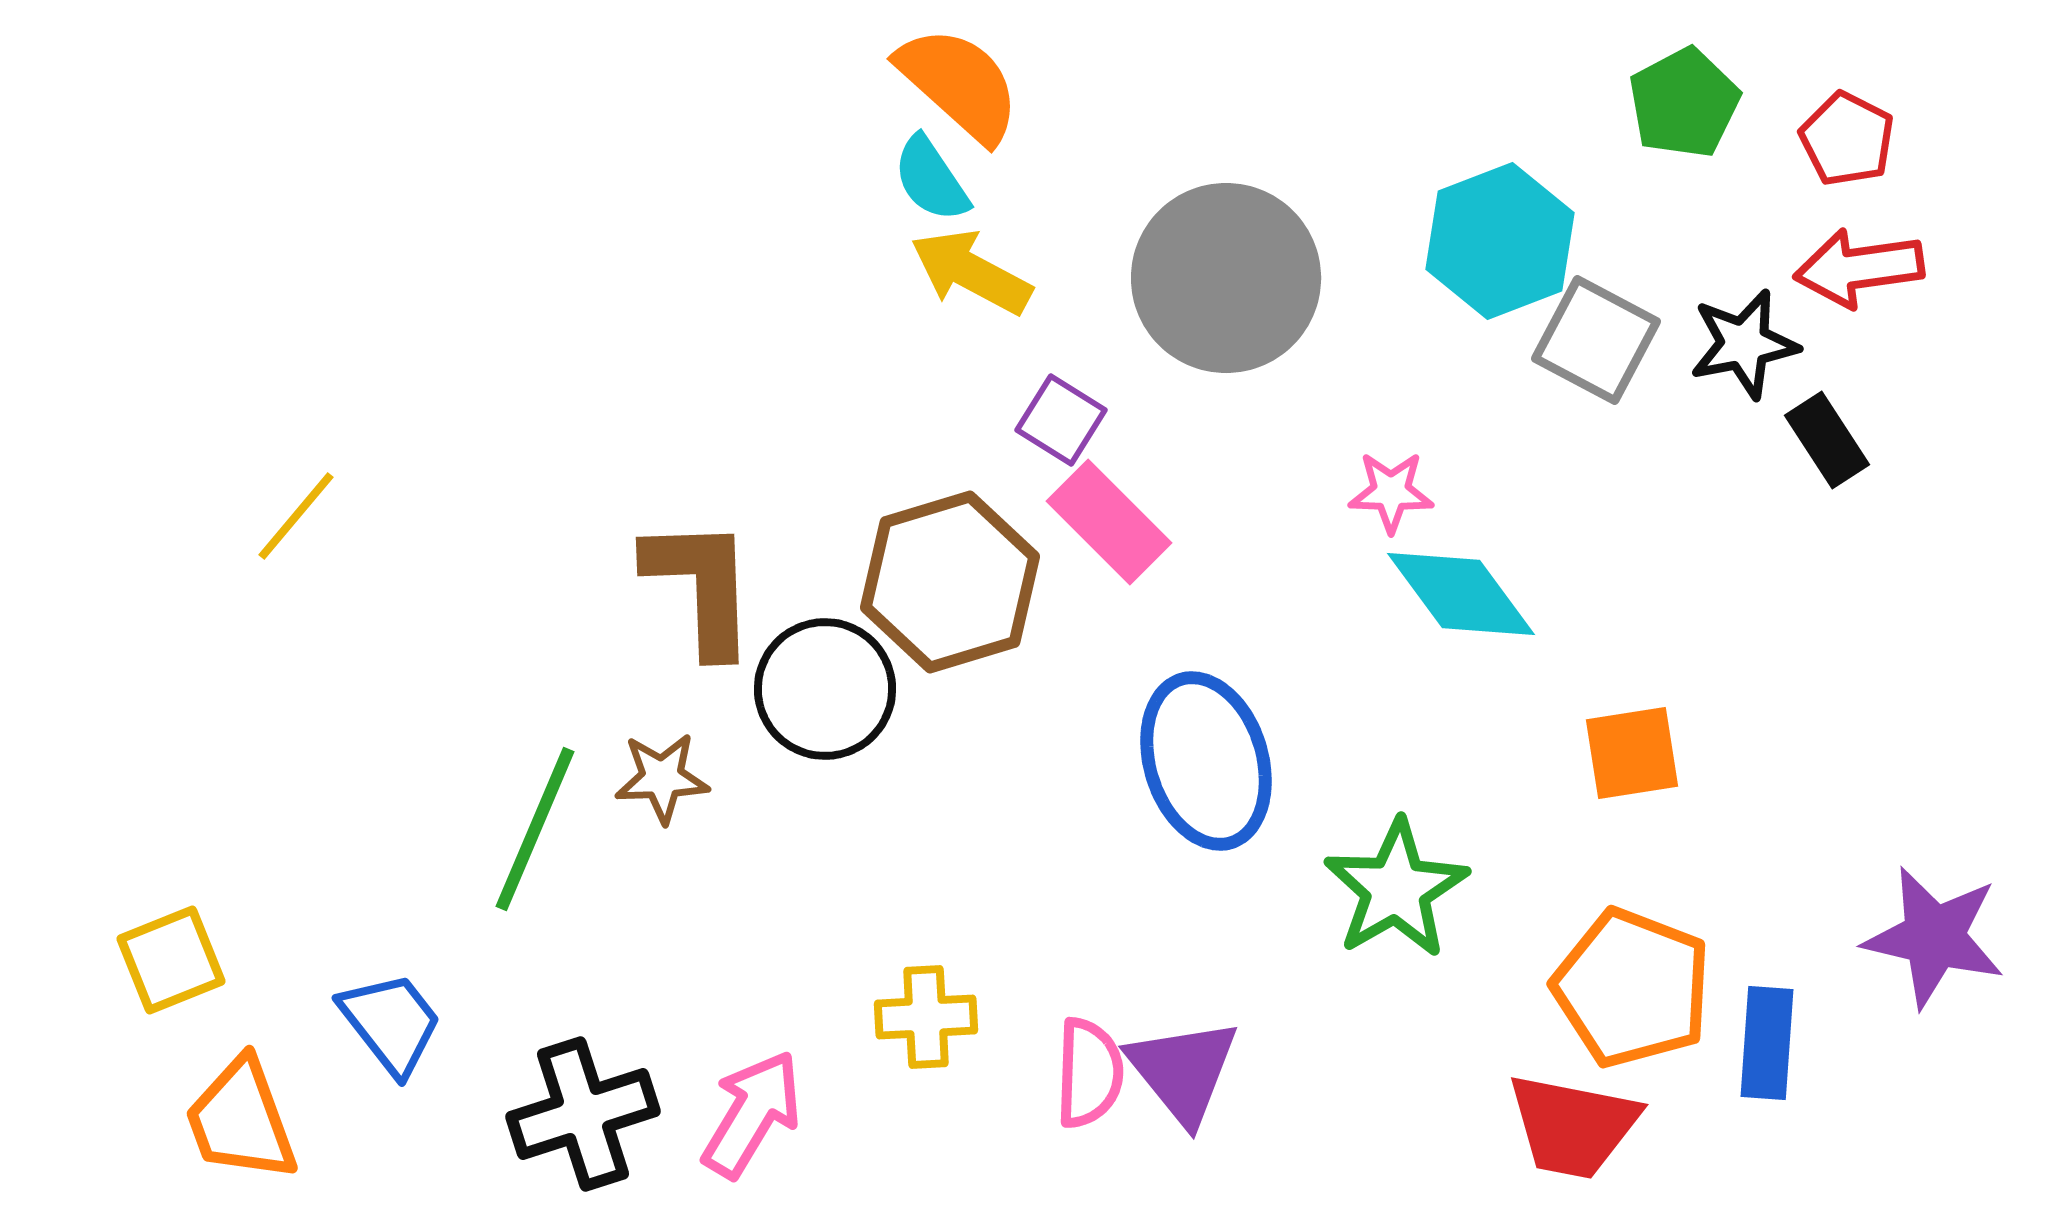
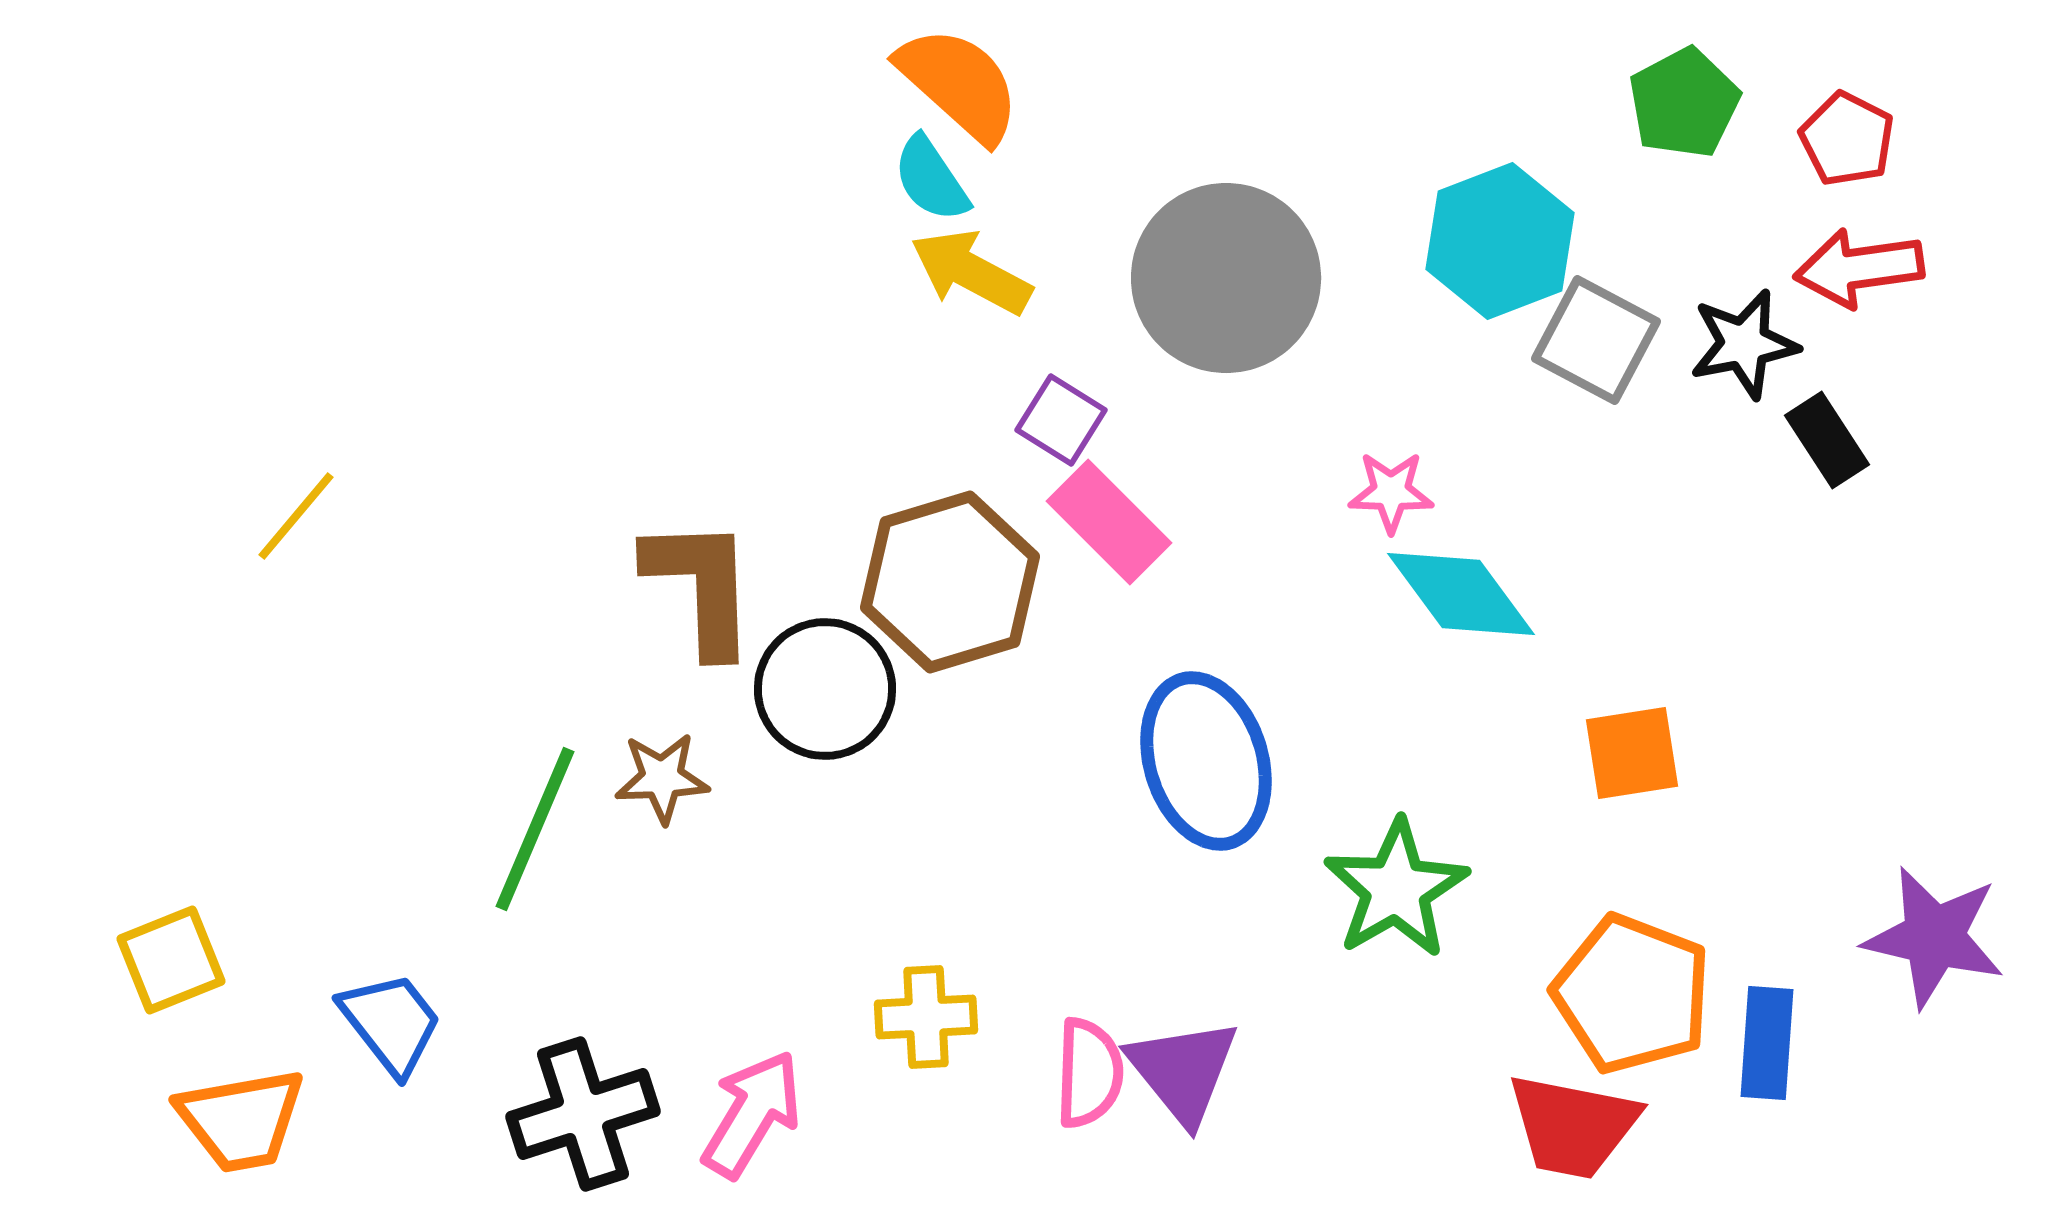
orange pentagon: moved 6 px down
orange trapezoid: rotated 80 degrees counterclockwise
